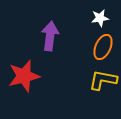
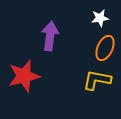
orange ellipse: moved 2 px right, 1 px down
yellow L-shape: moved 6 px left
